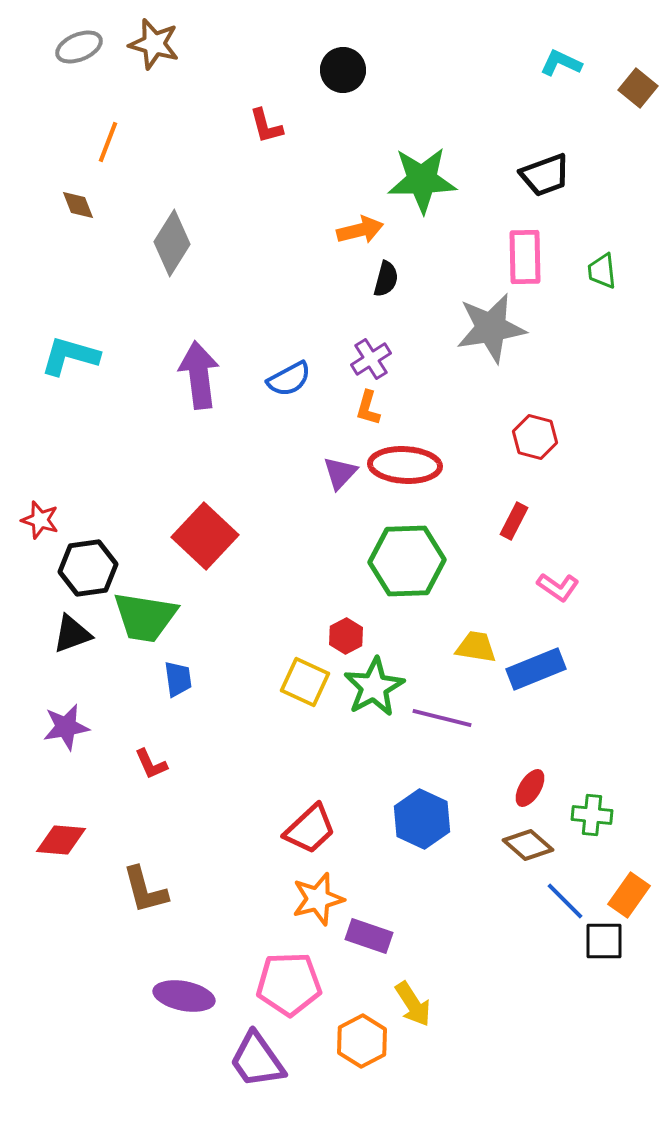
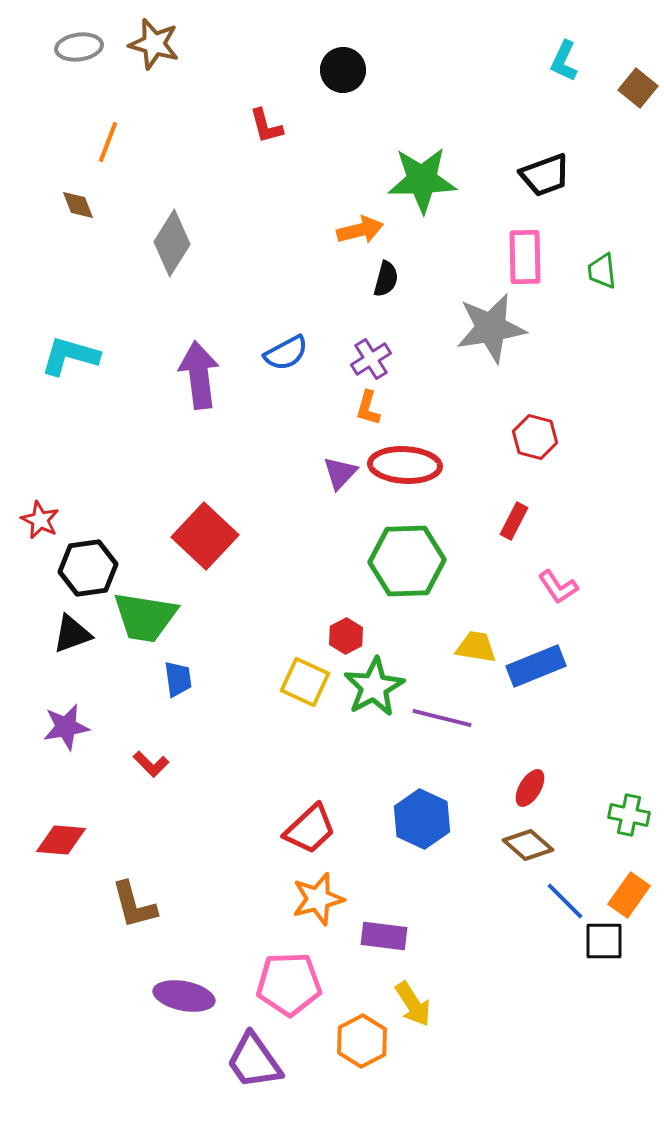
gray ellipse at (79, 47): rotated 15 degrees clockwise
cyan L-shape at (561, 63): moved 3 px right, 2 px up; rotated 90 degrees counterclockwise
blue semicircle at (289, 379): moved 3 px left, 26 px up
red star at (40, 520): rotated 9 degrees clockwise
pink L-shape at (558, 587): rotated 21 degrees clockwise
blue rectangle at (536, 669): moved 3 px up
red L-shape at (151, 764): rotated 21 degrees counterclockwise
green cross at (592, 815): moved 37 px right; rotated 6 degrees clockwise
brown L-shape at (145, 890): moved 11 px left, 15 px down
purple rectangle at (369, 936): moved 15 px right; rotated 12 degrees counterclockwise
purple trapezoid at (257, 1060): moved 3 px left, 1 px down
